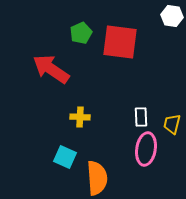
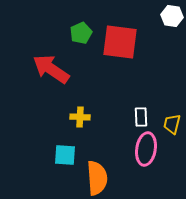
cyan square: moved 2 px up; rotated 20 degrees counterclockwise
